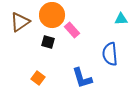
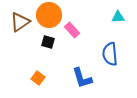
orange circle: moved 3 px left
cyan triangle: moved 3 px left, 2 px up
